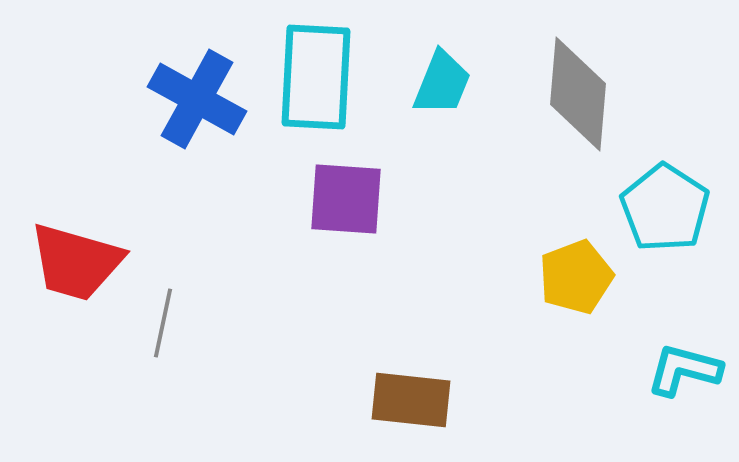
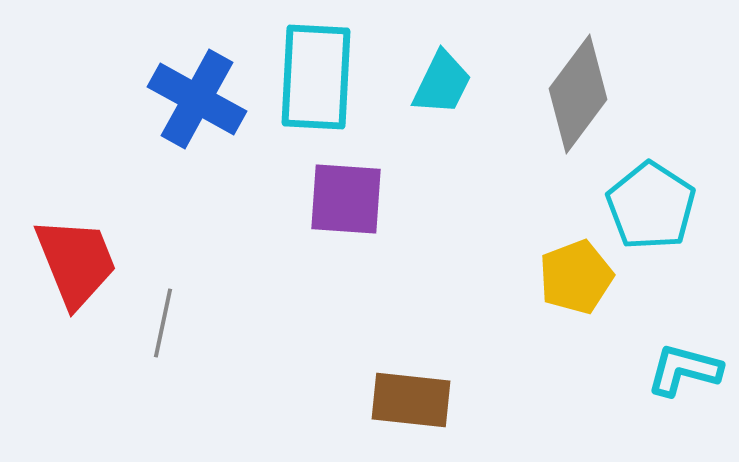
cyan trapezoid: rotated 4 degrees clockwise
gray diamond: rotated 32 degrees clockwise
cyan pentagon: moved 14 px left, 2 px up
red trapezoid: rotated 128 degrees counterclockwise
